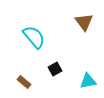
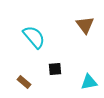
brown triangle: moved 1 px right, 3 px down
black square: rotated 24 degrees clockwise
cyan triangle: moved 1 px right, 1 px down
